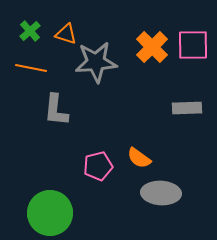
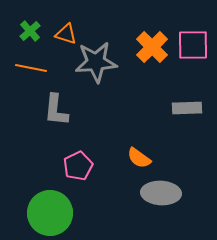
pink pentagon: moved 20 px left; rotated 12 degrees counterclockwise
